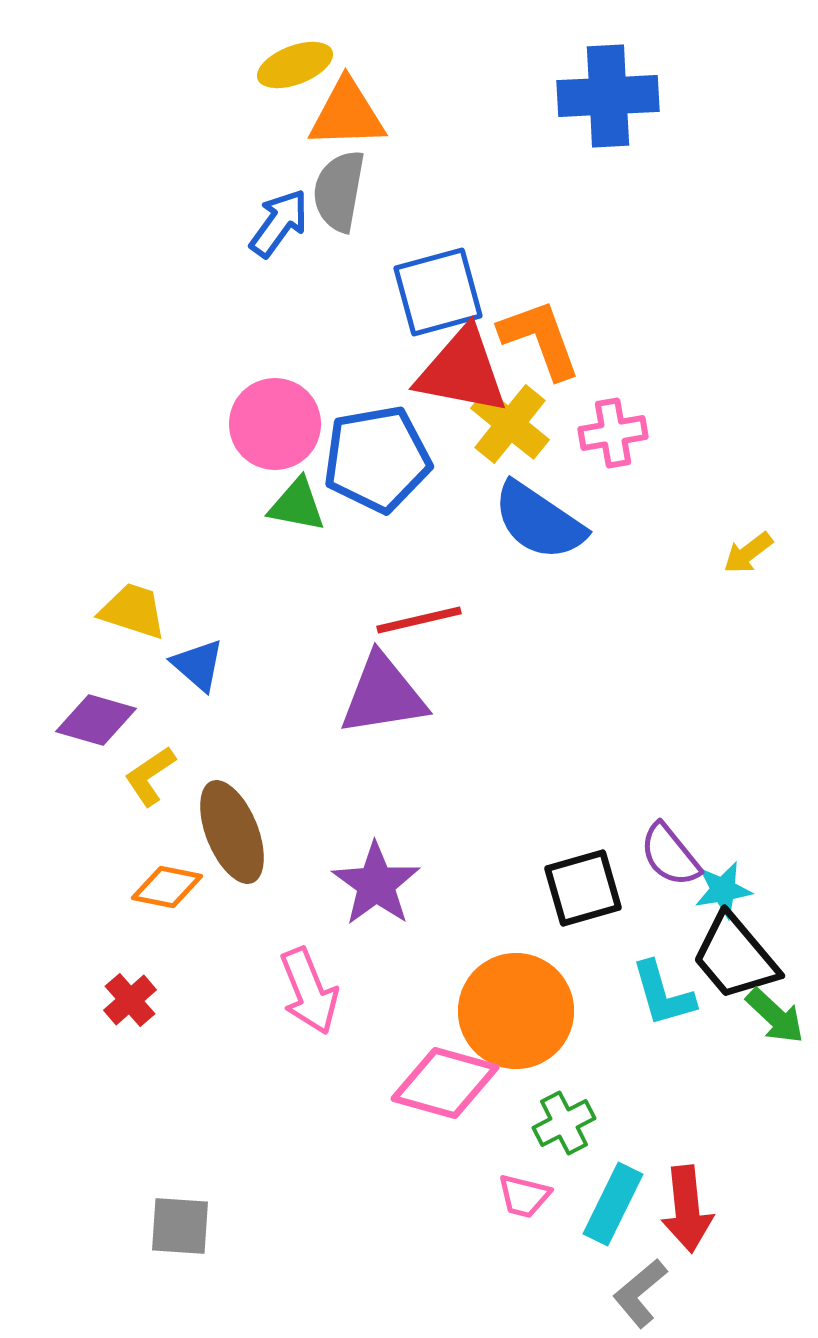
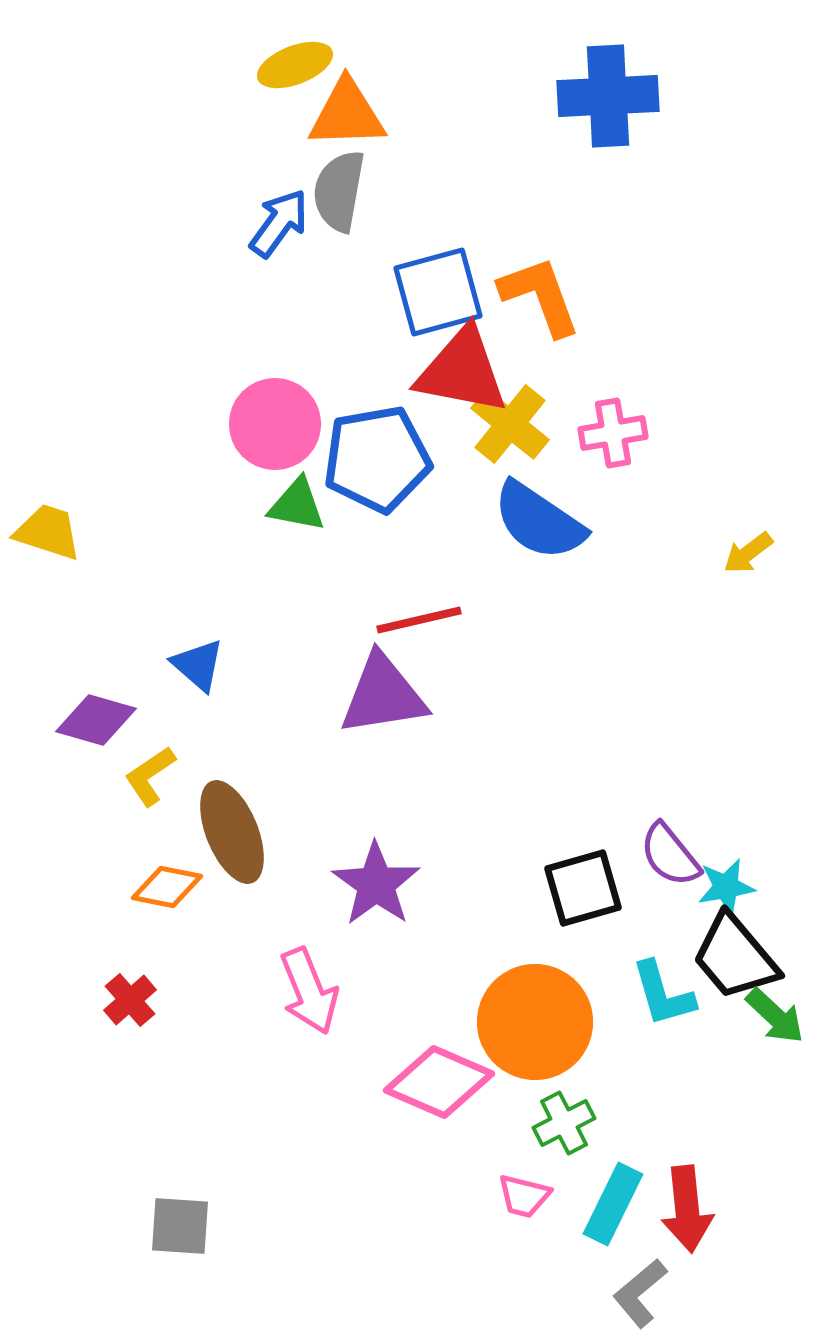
orange L-shape: moved 43 px up
yellow trapezoid: moved 85 px left, 79 px up
cyan star: moved 3 px right, 3 px up
orange circle: moved 19 px right, 11 px down
pink diamond: moved 6 px left, 1 px up; rotated 8 degrees clockwise
